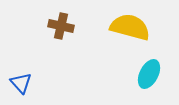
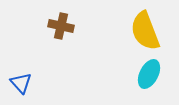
yellow semicircle: moved 15 px right, 4 px down; rotated 126 degrees counterclockwise
